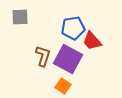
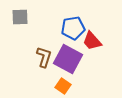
brown L-shape: moved 1 px right, 1 px down
